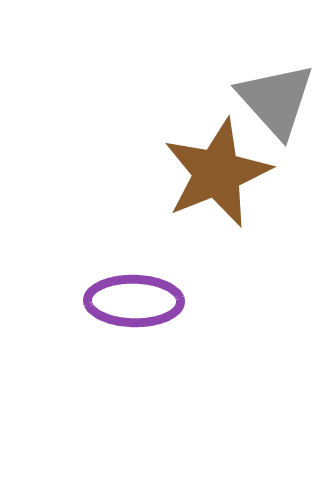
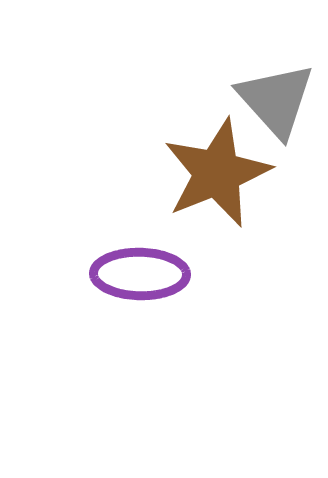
purple ellipse: moved 6 px right, 27 px up
